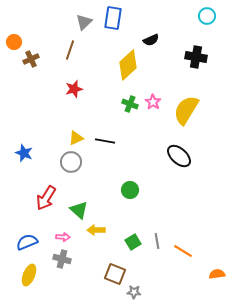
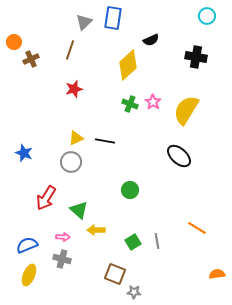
blue semicircle: moved 3 px down
orange line: moved 14 px right, 23 px up
